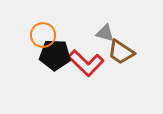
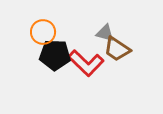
orange circle: moved 3 px up
brown trapezoid: moved 4 px left, 3 px up
